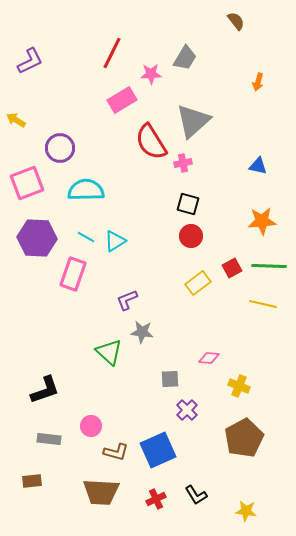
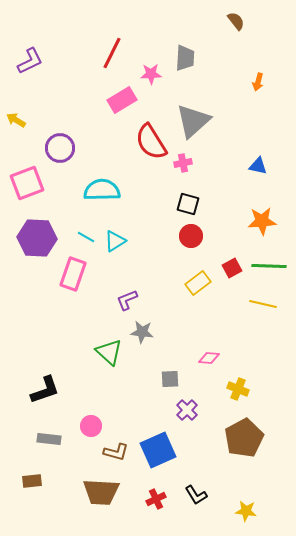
gray trapezoid at (185, 58): rotated 28 degrees counterclockwise
cyan semicircle at (86, 190): moved 16 px right
yellow cross at (239, 386): moved 1 px left, 3 px down
